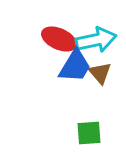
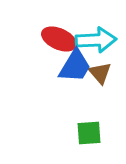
cyan arrow: rotated 9 degrees clockwise
